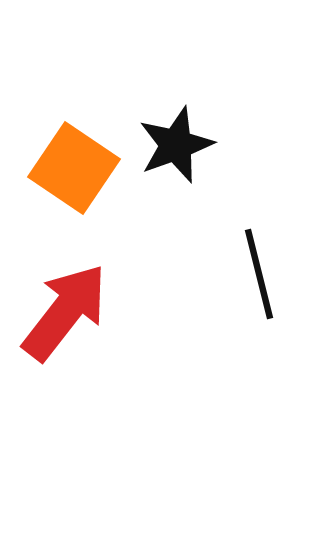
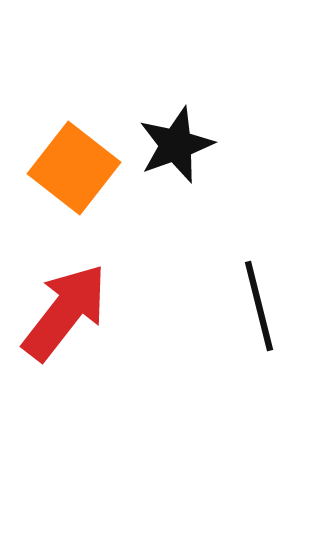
orange square: rotated 4 degrees clockwise
black line: moved 32 px down
